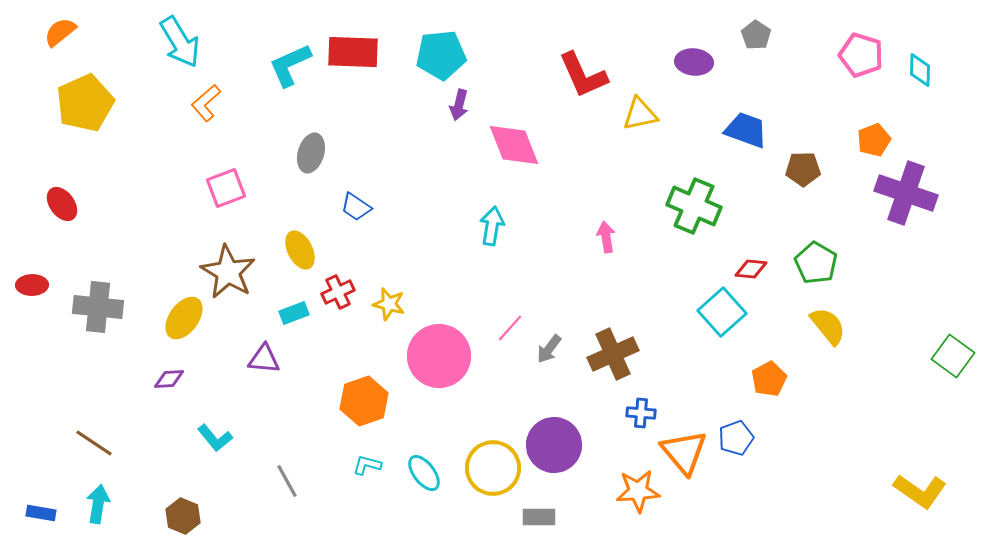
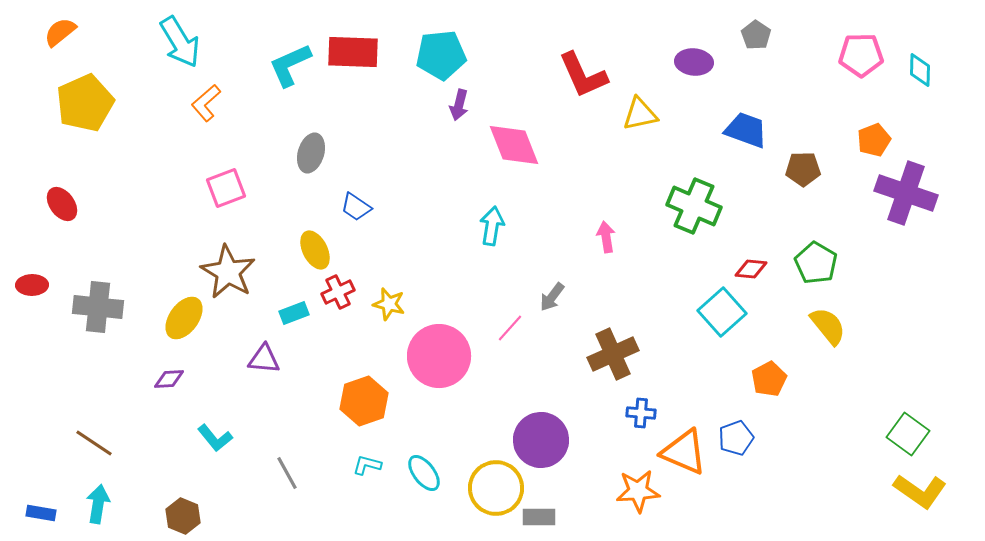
pink pentagon at (861, 55): rotated 18 degrees counterclockwise
yellow ellipse at (300, 250): moved 15 px right
gray arrow at (549, 349): moved 3 px right, 52 px up
green square at (953, 356): moved 45 px left, 78 px down
purple circle at (554, 445): moved 13 px left, 5 px up
orange triangle at (684, 452): rotated 27 degrees counterclockwise
yellow circle at (493, 468): moved 3 px right, 20 px down
gray line at (287, 481): moved 8 px up
